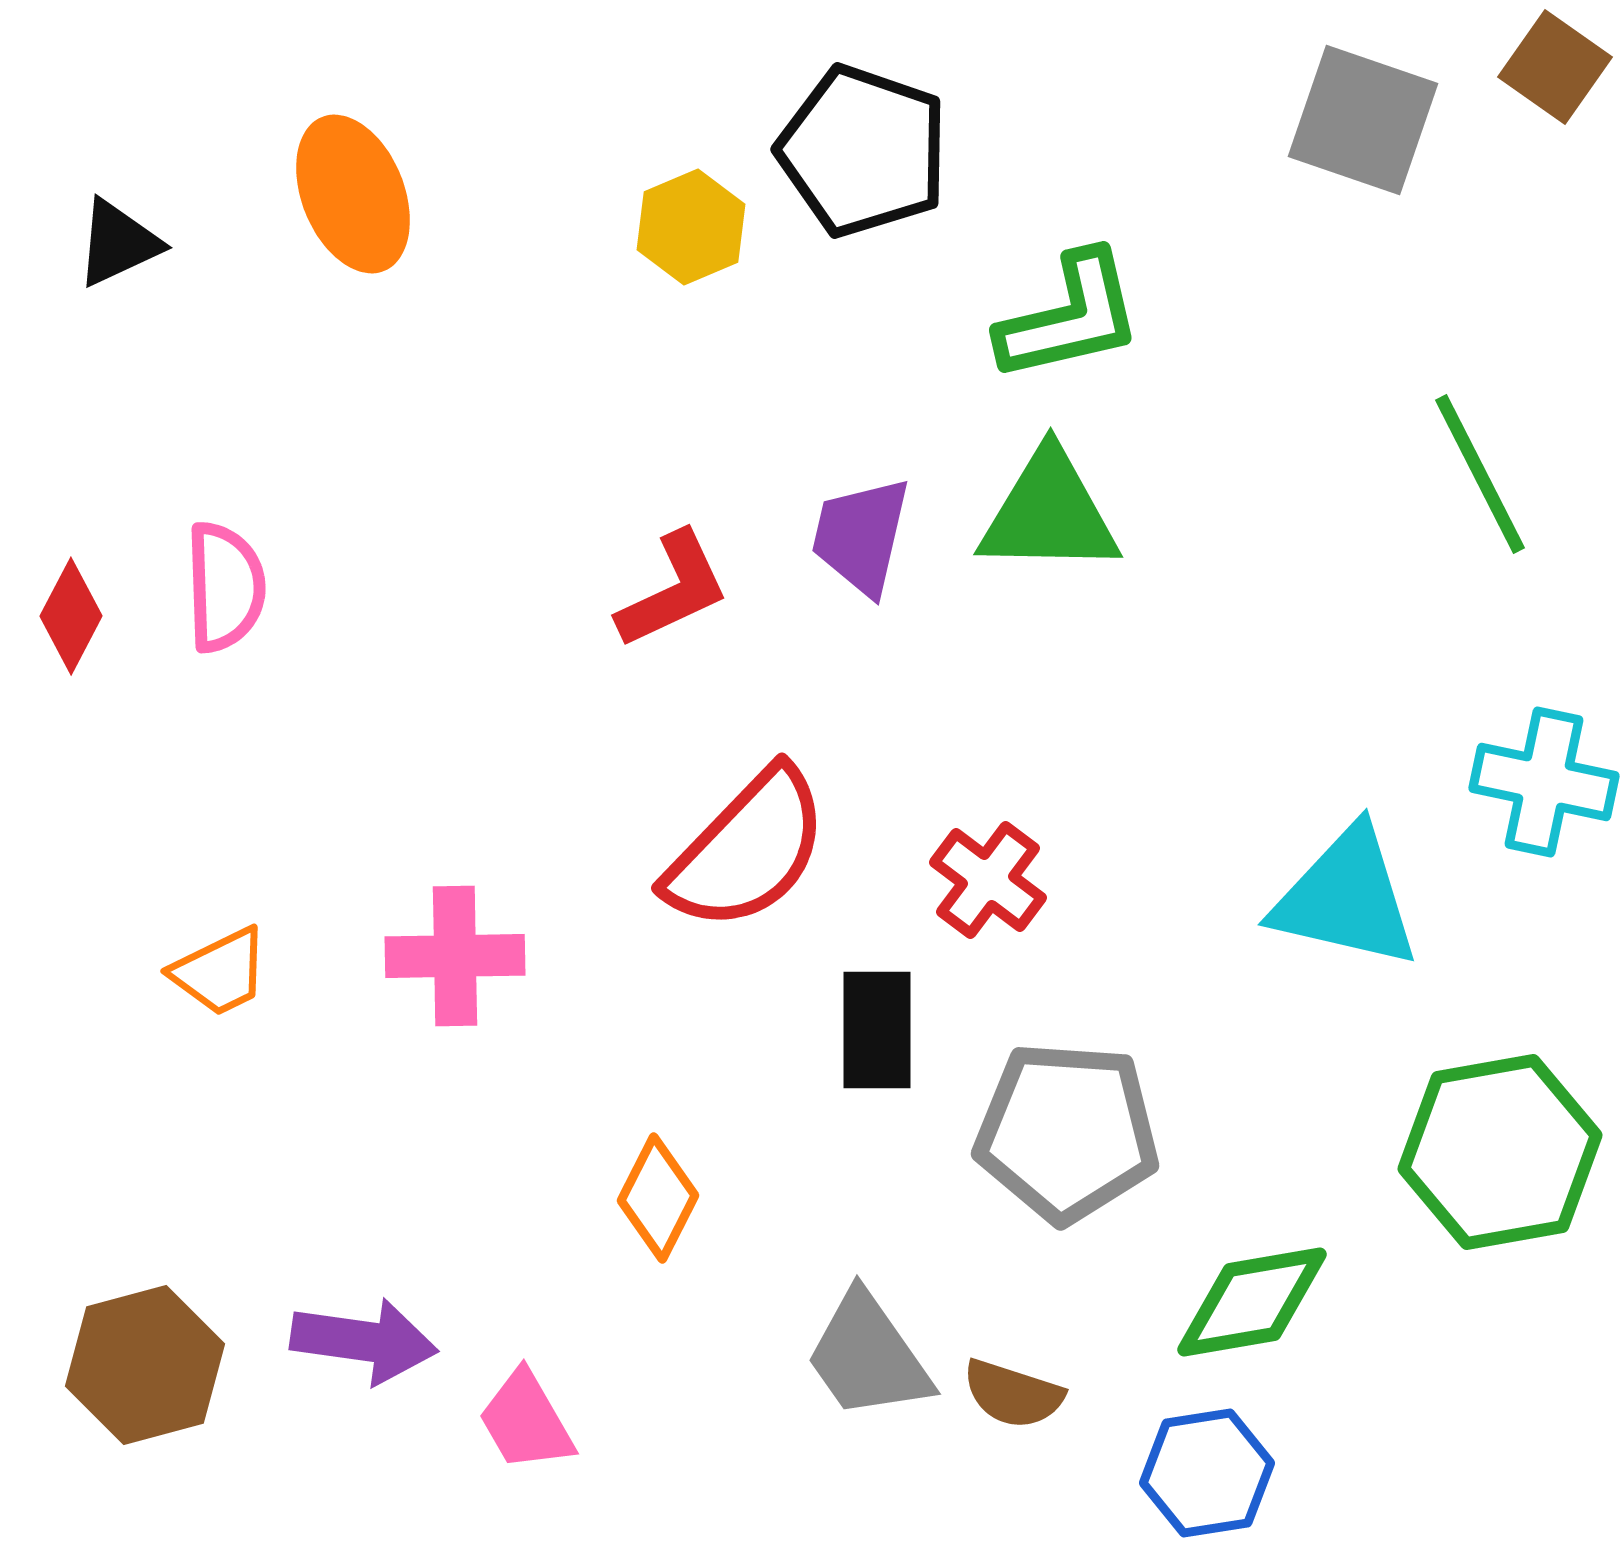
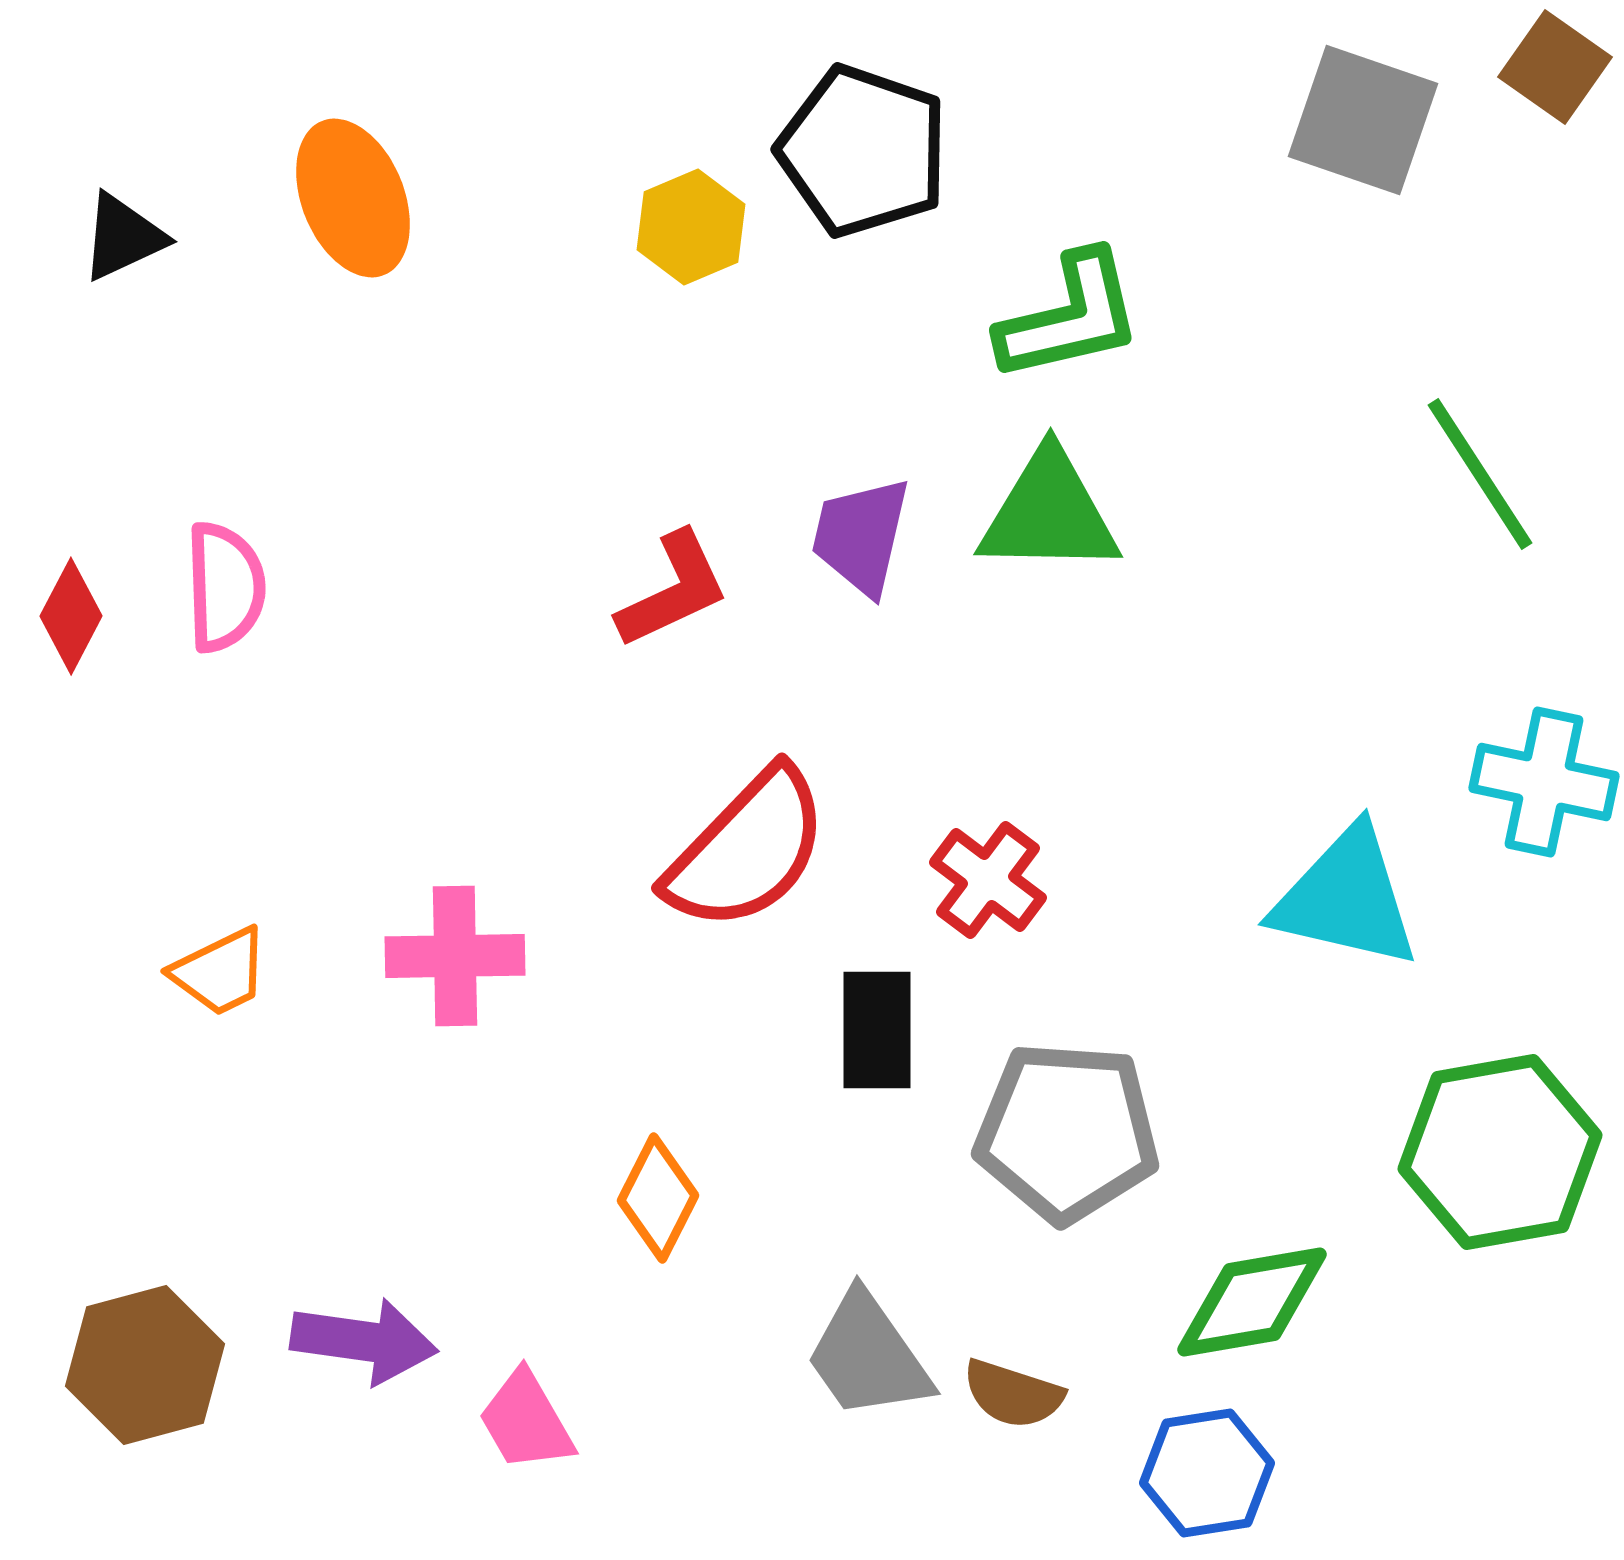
orange ellipse: moved 4 px down
black triangle: moved 5 px right, 6 px up
green line: rotated 6 degrees counterclockwise
